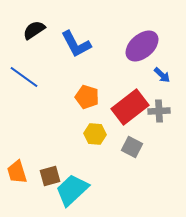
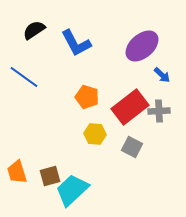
blue L-shape: moved 1 px up
